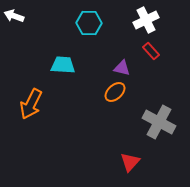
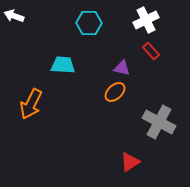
red triangle: rotated 15 degrees clockwise
